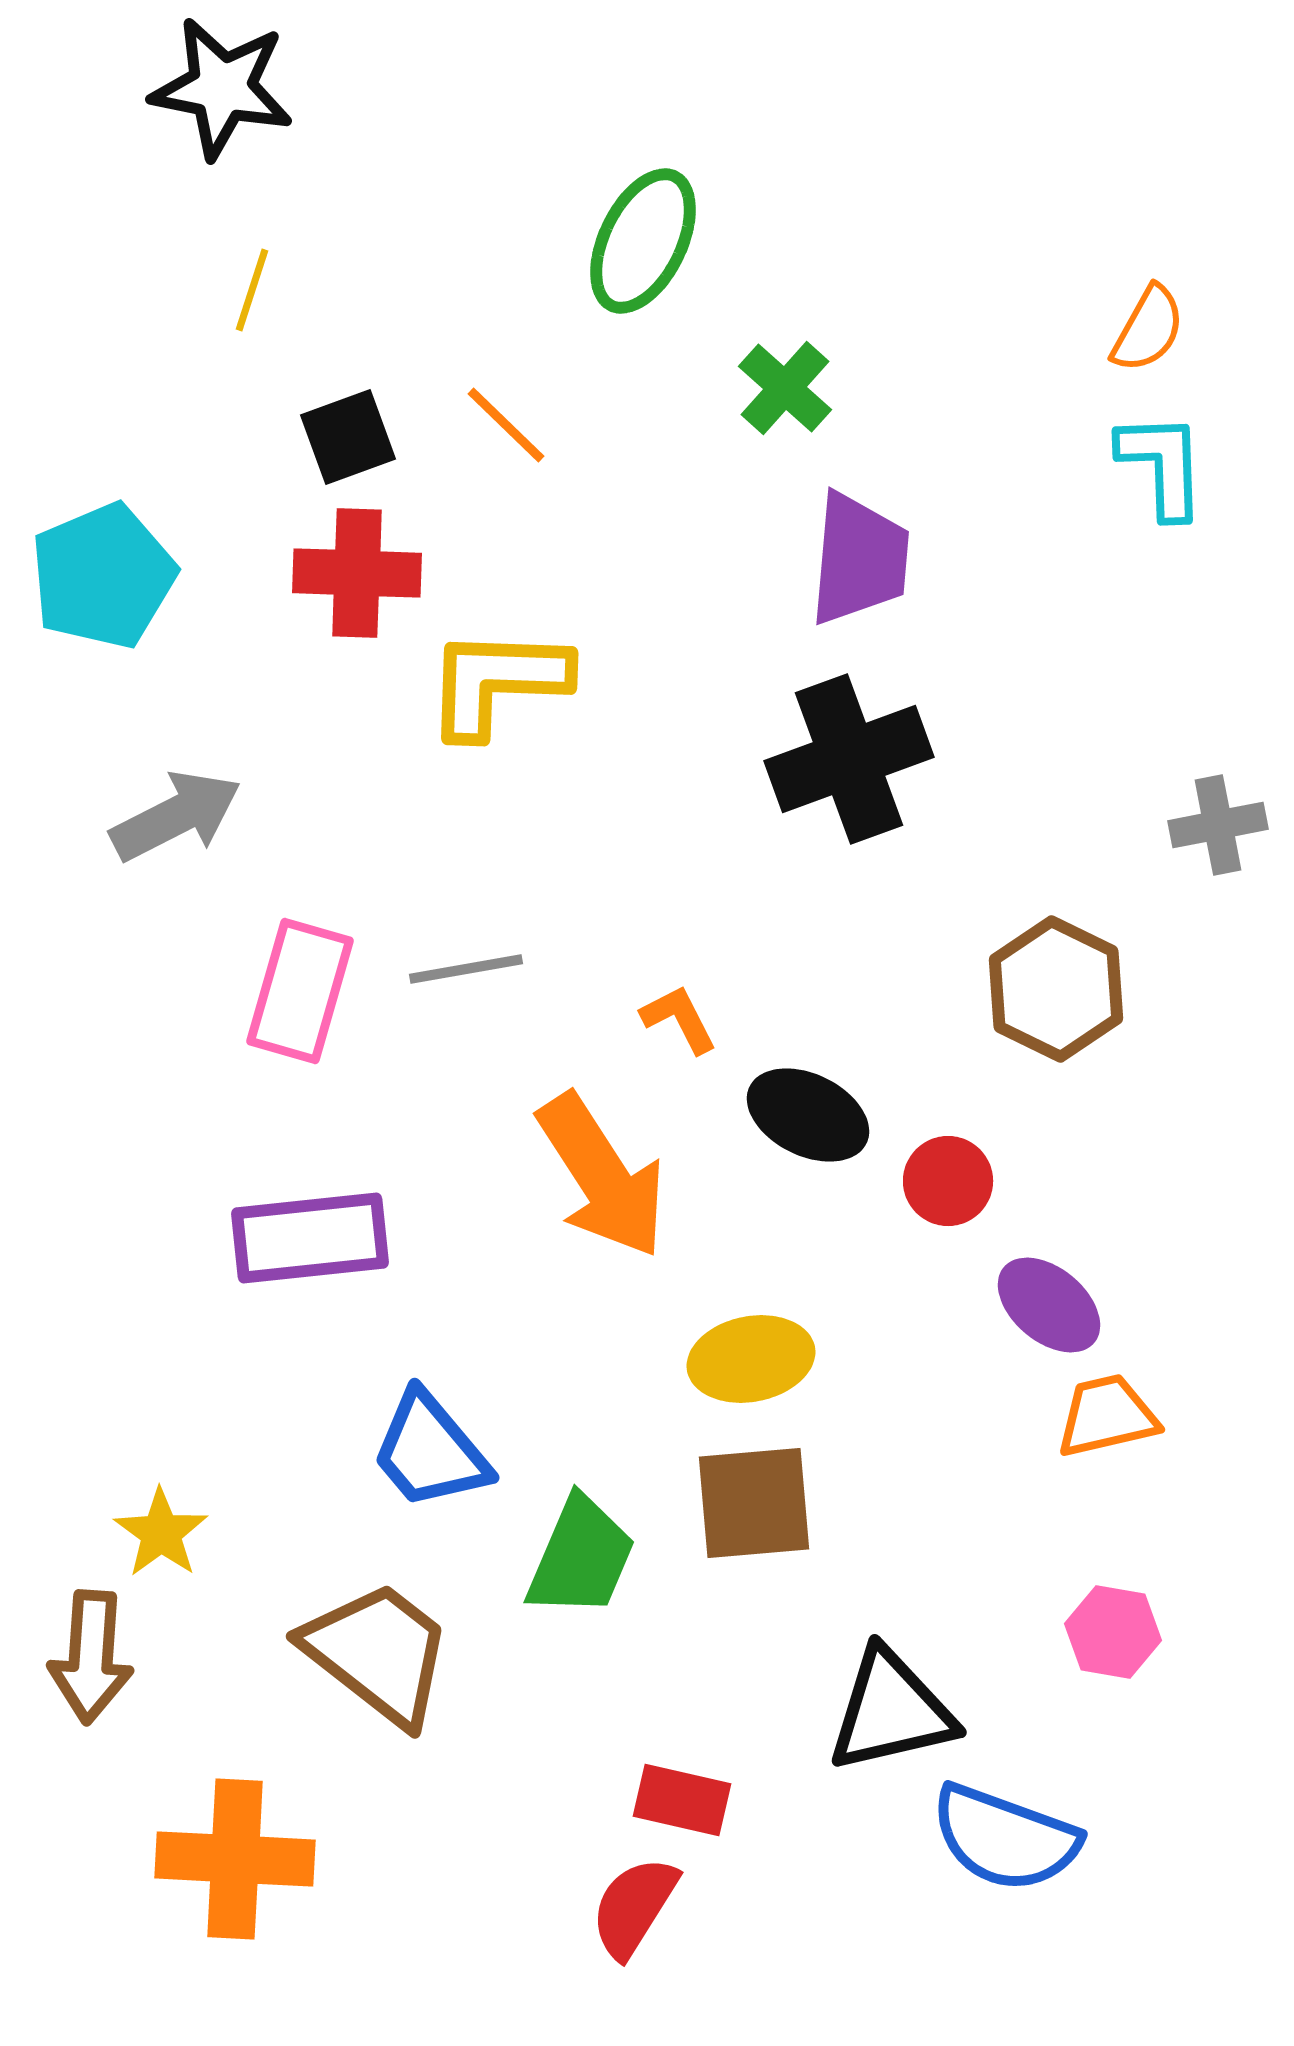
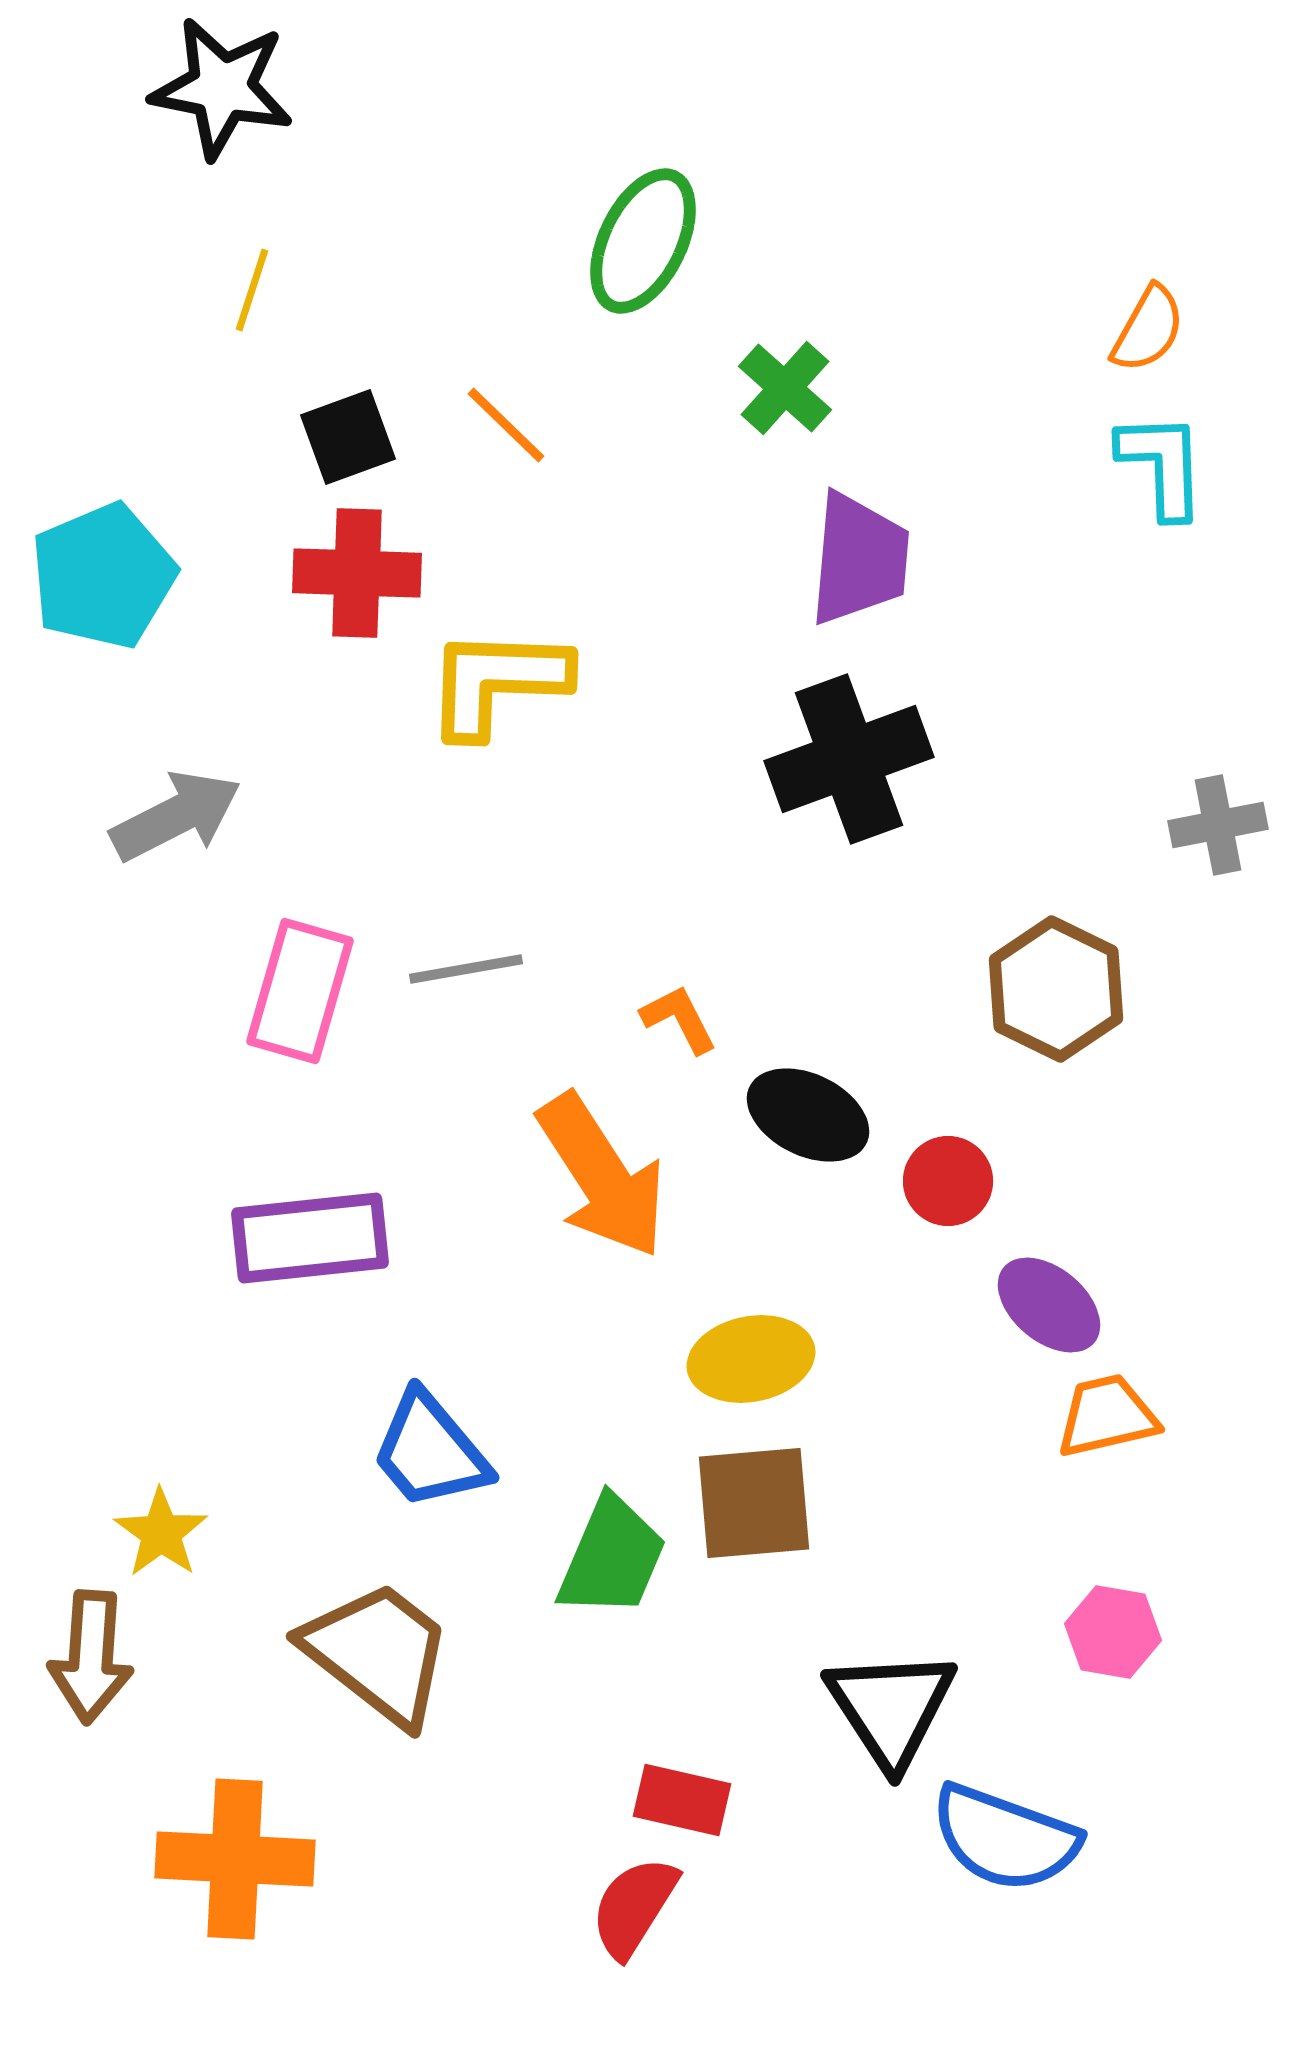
green trapezoid: moved 31 px right
black triangle: moved 3 px up; rotated 50 degrees counterclockwise
